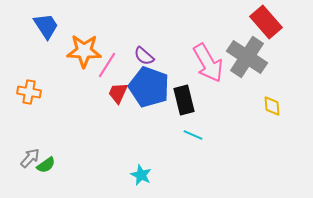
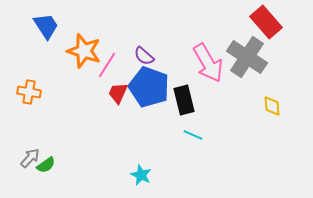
orange star: rotated 16 degrees clockwise
